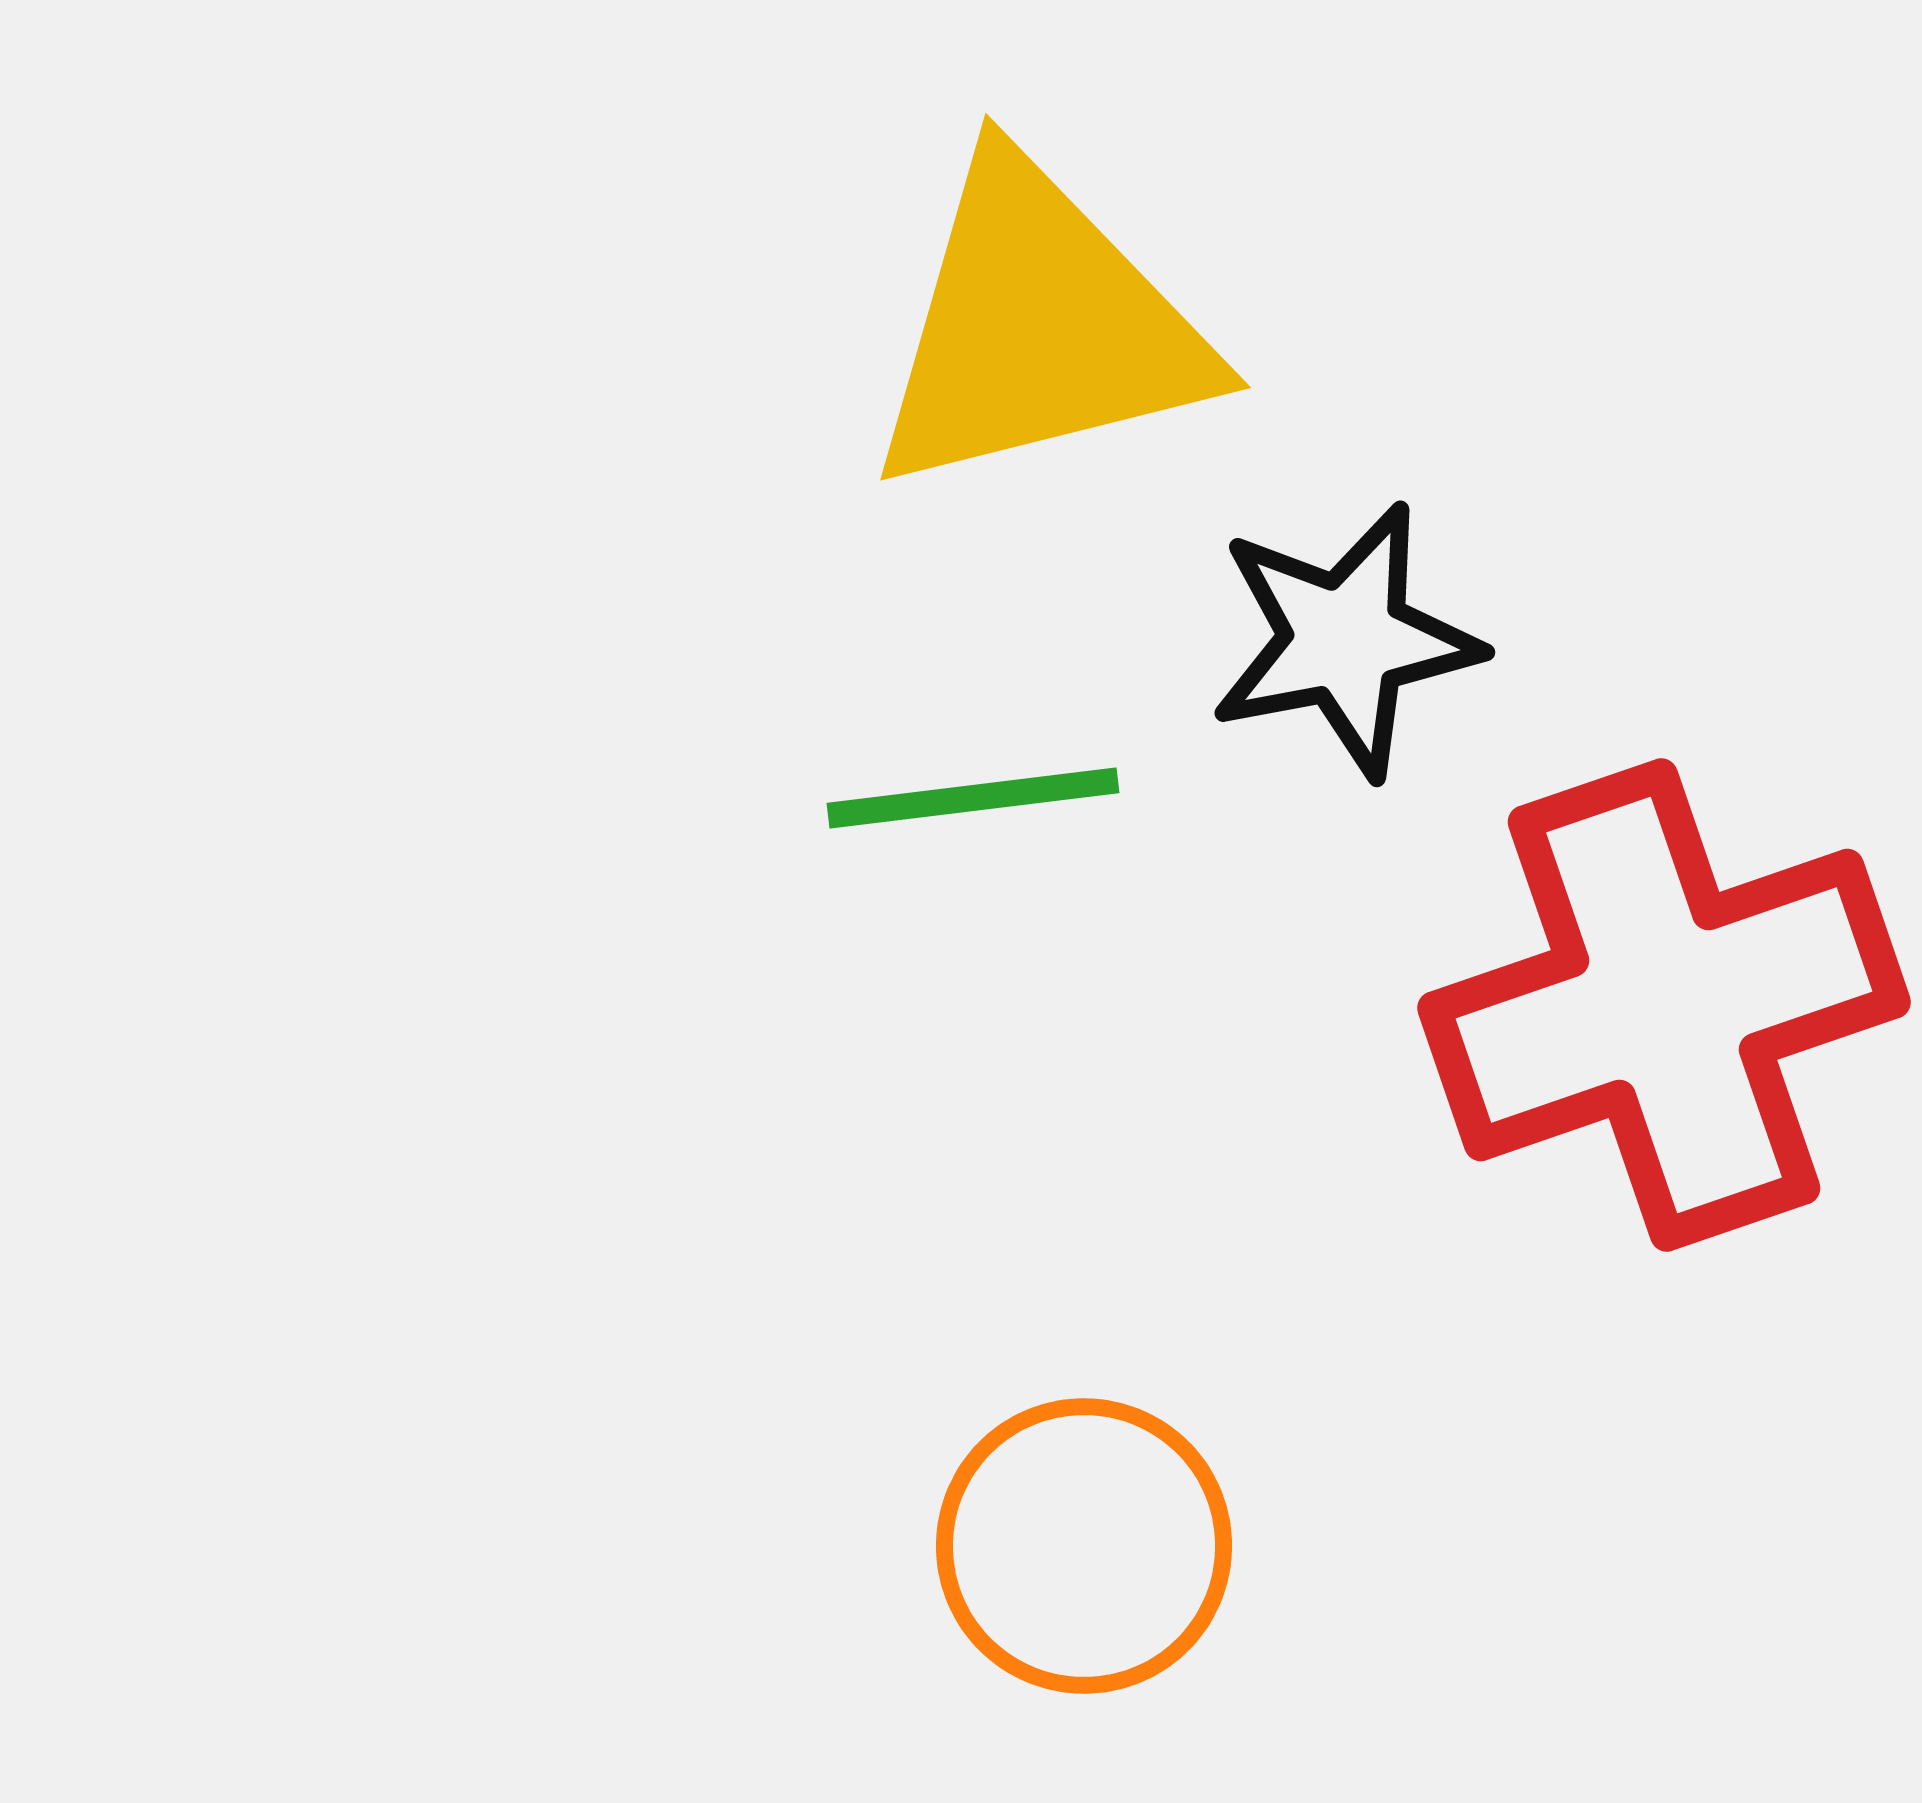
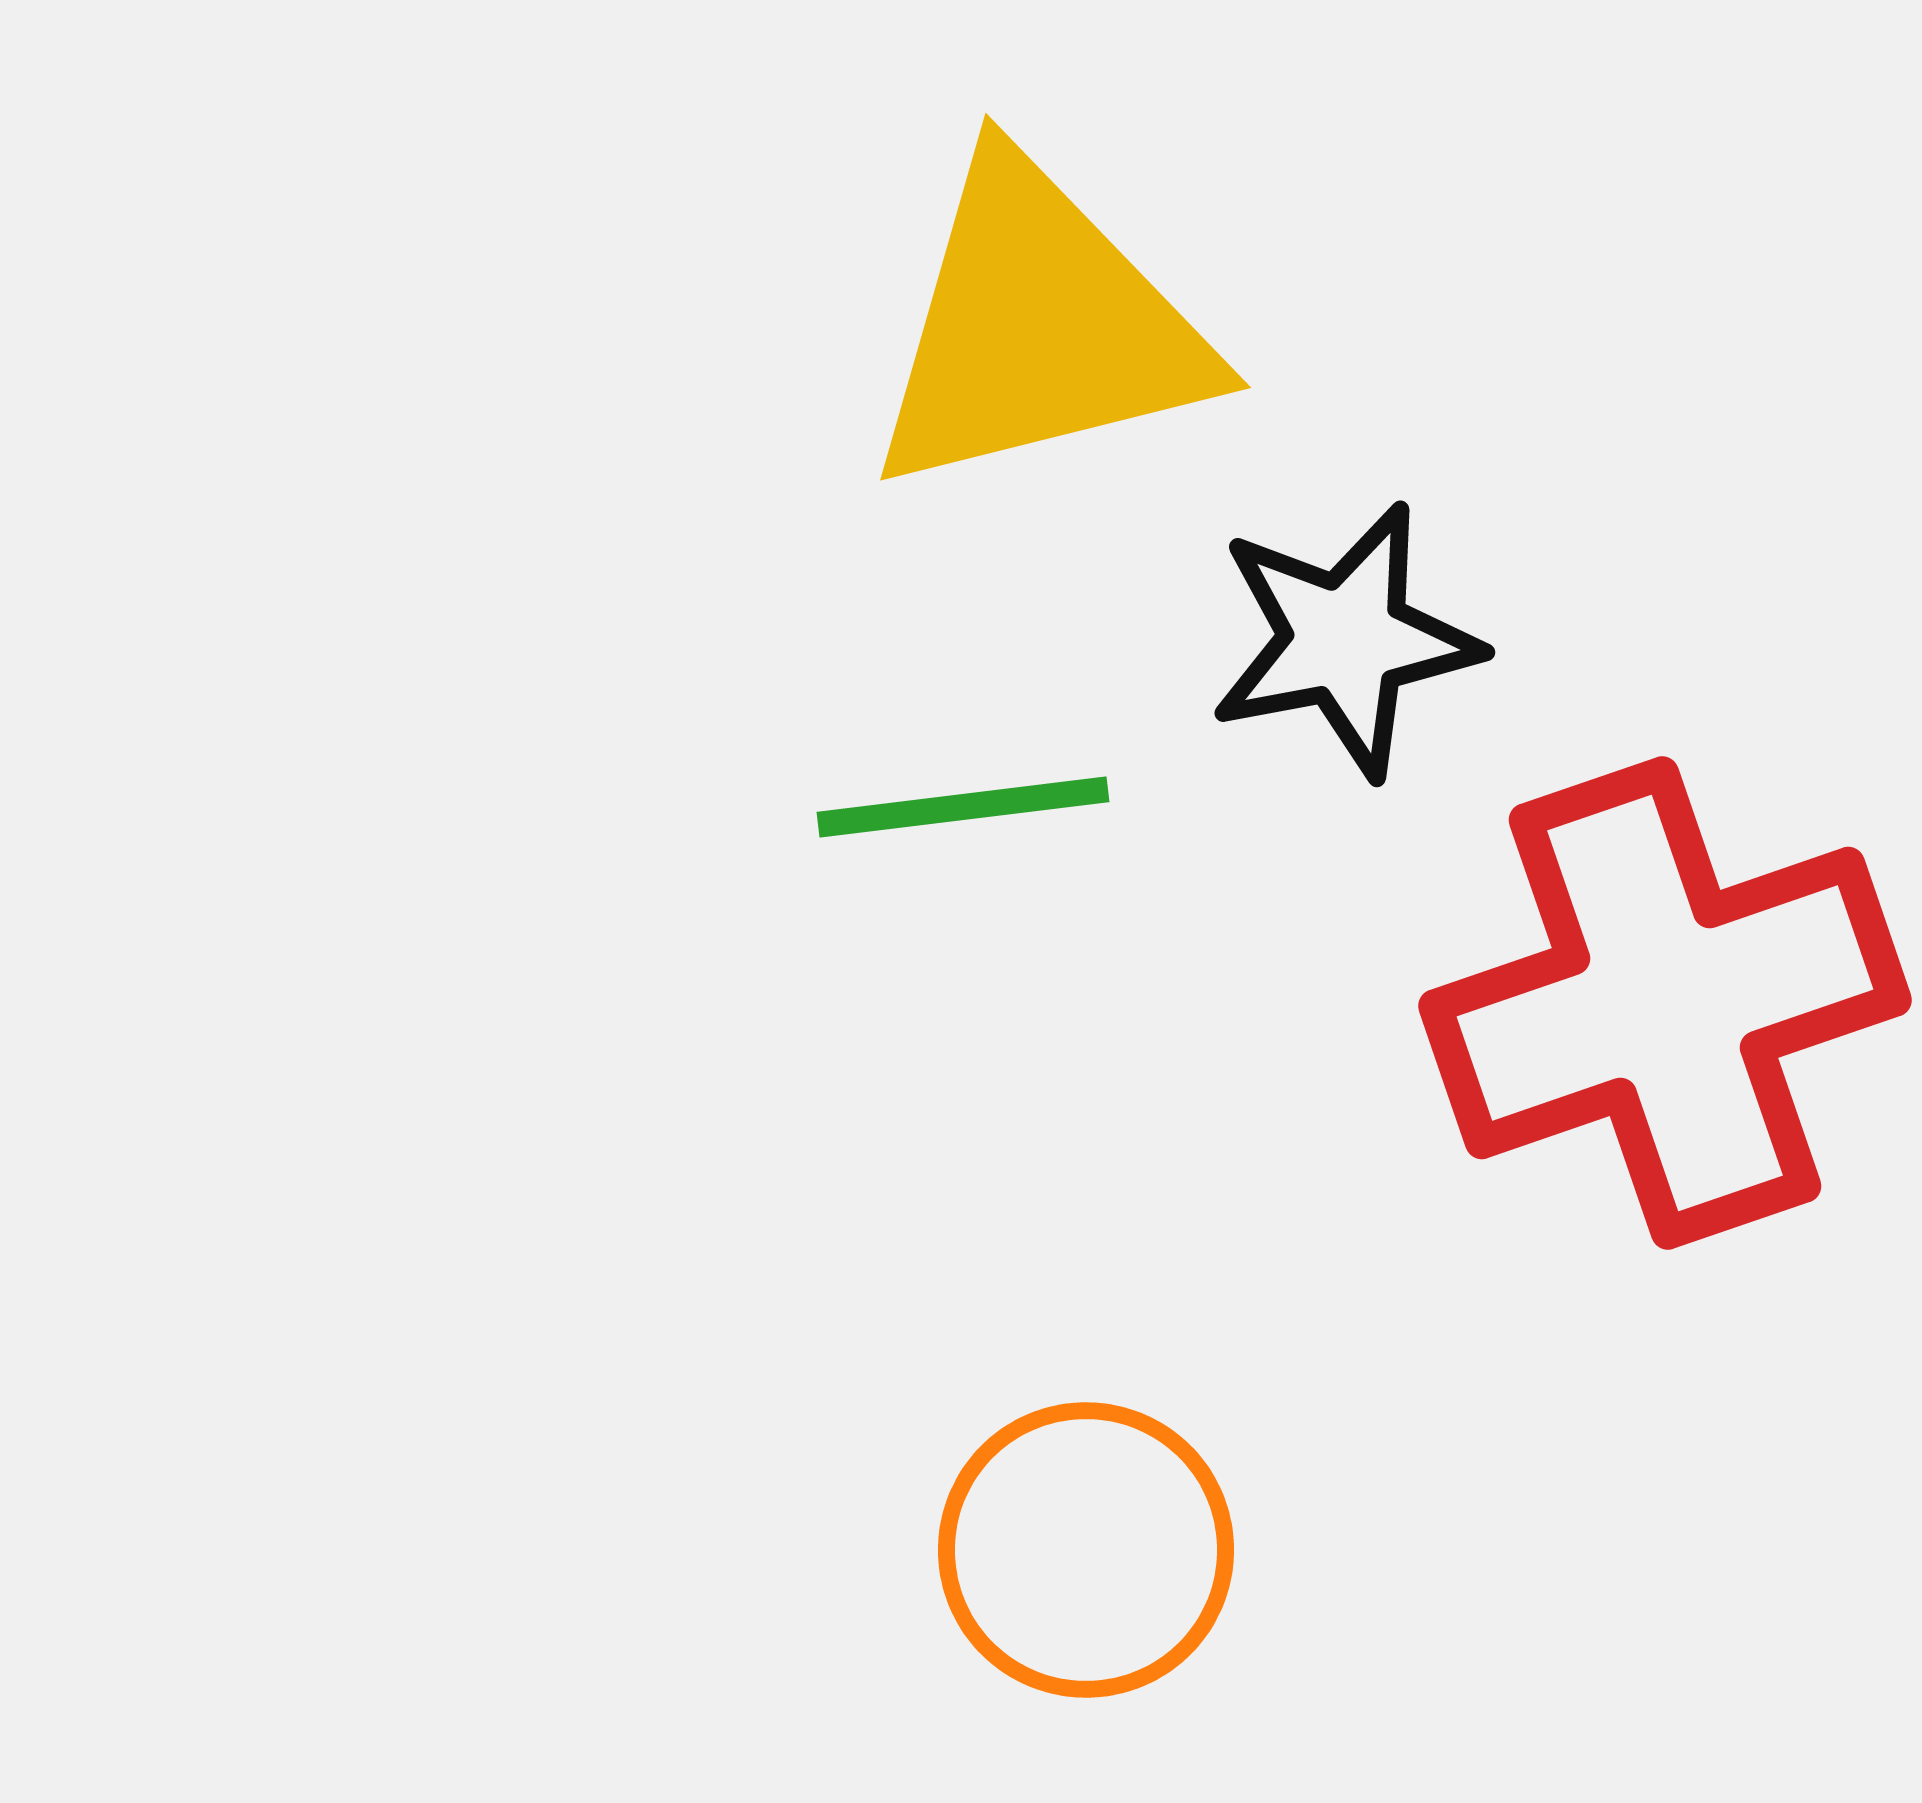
green line: moved 10 px left, 9 px down
red cross: moved 1 px right, 2 px up
orange circle: moved 2 px right, 4 px down
